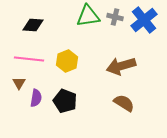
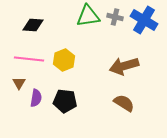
blue cross: rotated 20 degrees counterclockwise
yellow hexagon: moved 3 px left, 1 px up
brown arrow: moved 3 px right
black pentagon: rotated 15 degrees counterclockwise
